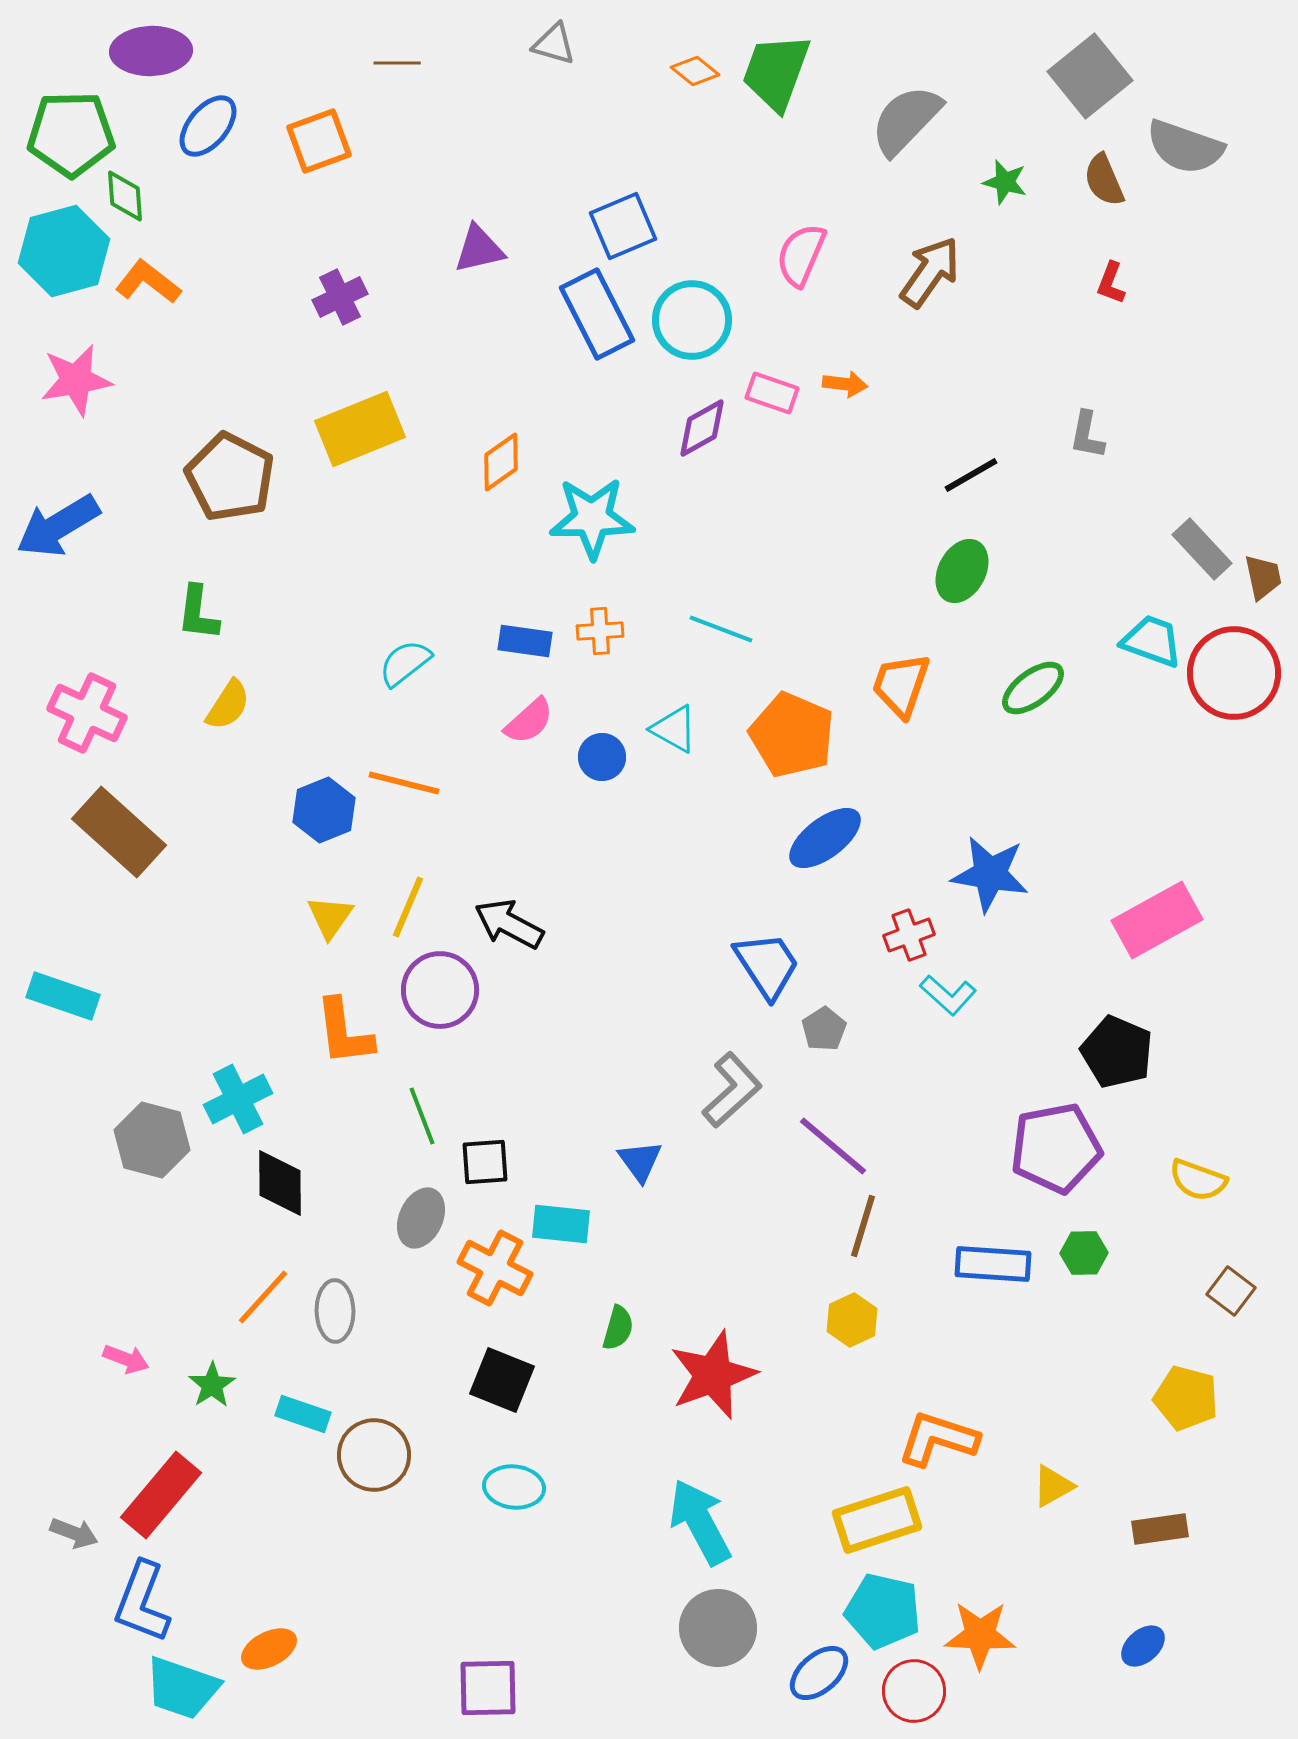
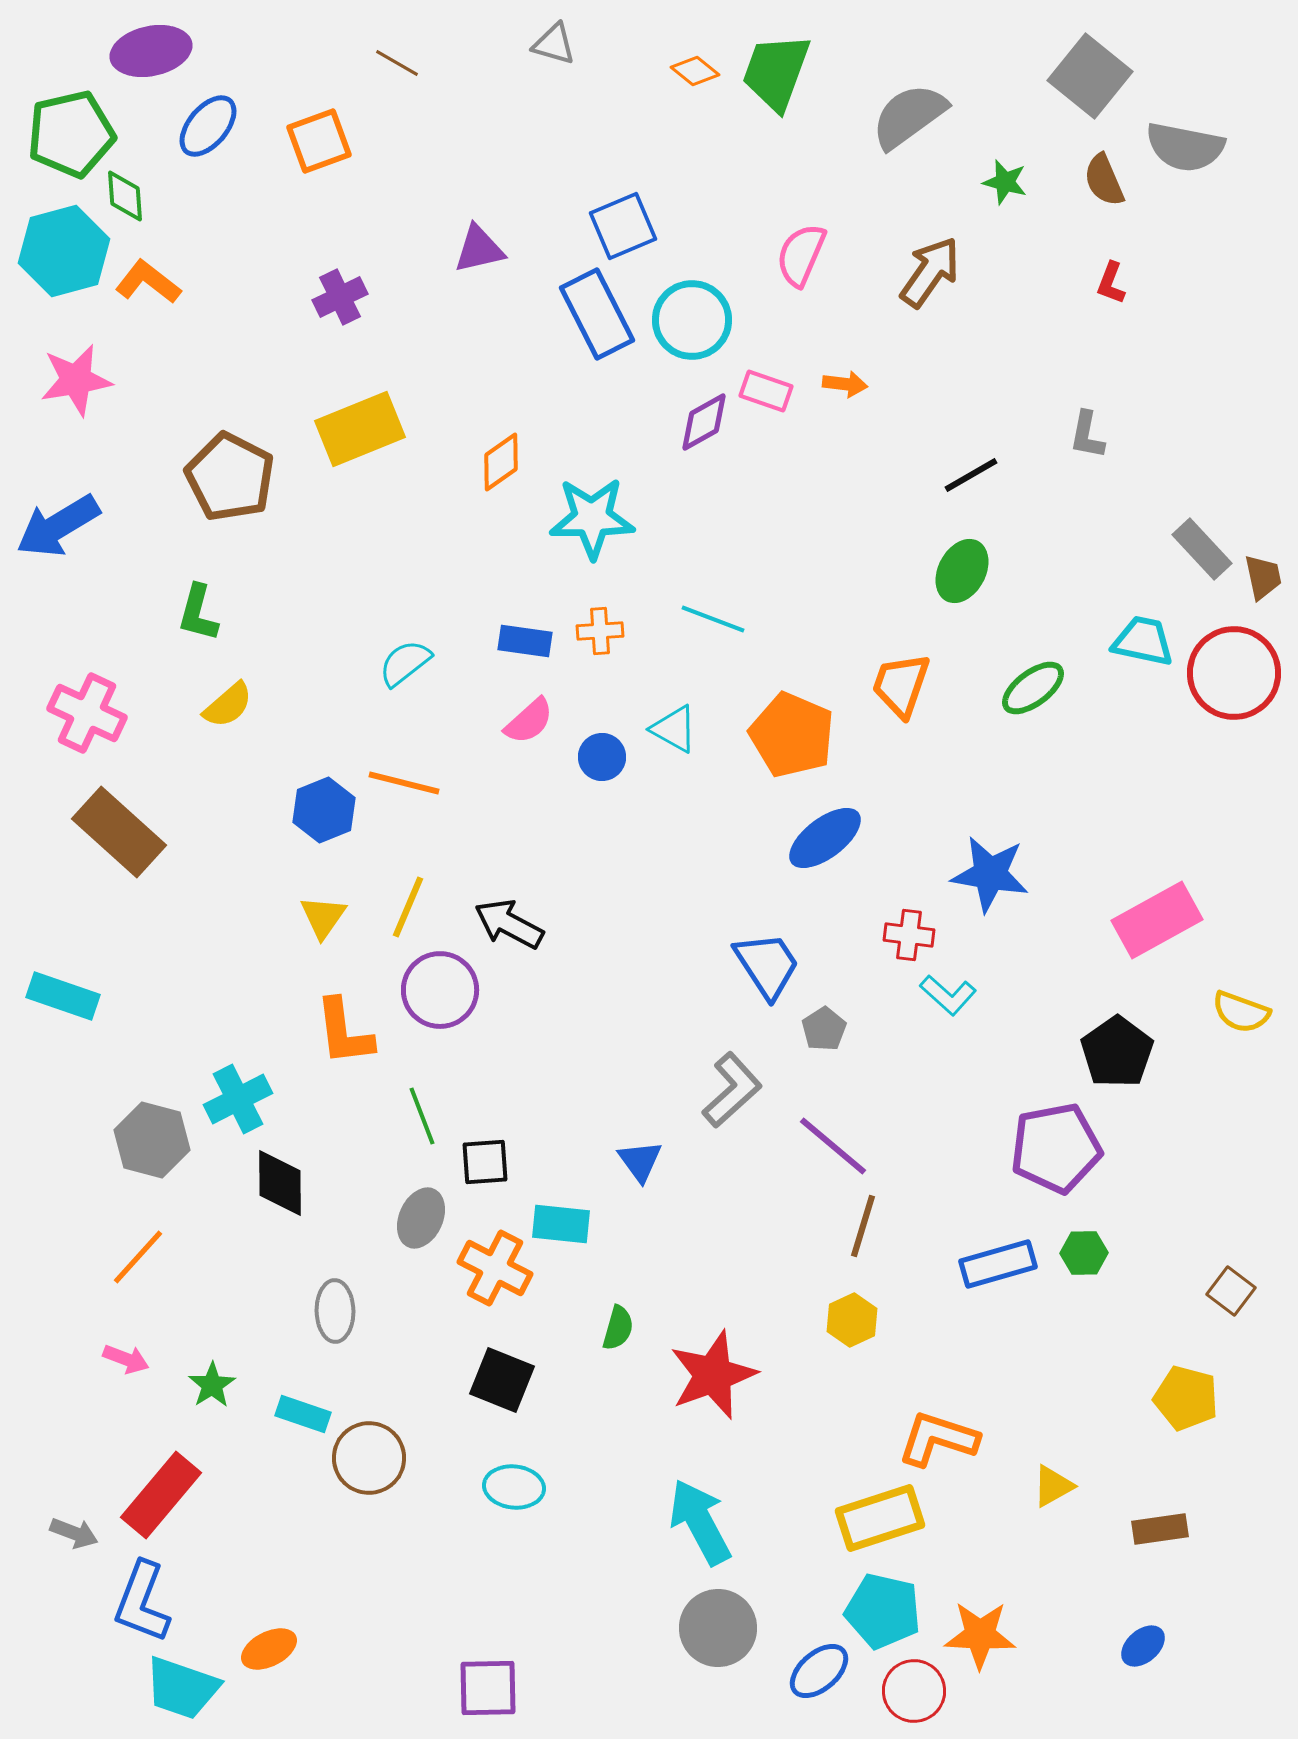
purple ellipse at (151, 51): rotated 10 degrees counterclockwise
brown line at (397, 63): rotated 30 degrees clockwise
gray square at (1090, 76): rotated 12 degrees counterclockwise
gray semicircle at (906, 120): moved 3 px right, 4 px up; rotated 10 degrees clockwise
green pentagon at (71, 134): rotated 12 degrees counterclockwise
gray semicircle at (1185, 147): rotated 8 degrees counterclockwise
pink rectangle at (772, 393): moved 6 px left, 2 px up
purple diamond at (702, 428): moved 2 px right, 6 px up
green L-shape at (198, 613): rotated 8 degrees clockwise
cyan line at (721, 629): moved 8 px left, 10 px up
cyan trapezoid at (1152, 641): moved 9 px left; rotated 8 degrees counterclockwise
yellow semicircle at (228, 705): rotated 16 degrees clockwise
yellow triangle at (330, 917): moved 7 px left
red cross at (909, 935): rotated 27 degrees clockwise
black pentagon at (1117, 1052): rotated 14 degrees clockwise
yellow semicircle at (1198, 1180): moved 43 px right, 168 px up
blue rectangle at (993, 1264): moved 5 px right; rotated 20 degrees counterclockwise
orange line at (263, 1297): moved 125 px left, 40 px up
brown circle at (374, 1455): moved 5 px left, 3 px down
yellow rectangle at (877, 1520): moved 3 px right, 2 px up
blue ellipse at (819, 1673): moved 2 px up
